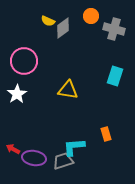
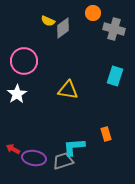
orange circle: moved 2 px right, 3 px up
